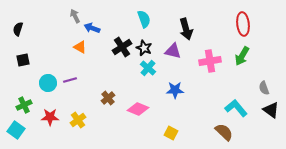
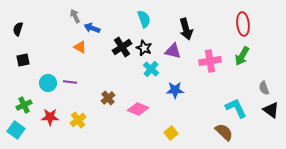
cyan cross: moved 3 px right, 1 px down
purple line: moved 2 px down; rotated 24 degrees clockwise
cyan L-shape: rotated 15 degrees clockwise
yellow square: rotated 24 degrees clockwise
